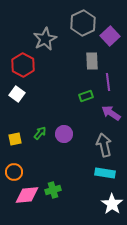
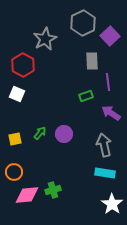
white square: rotated 14 degrees counterclockwise
